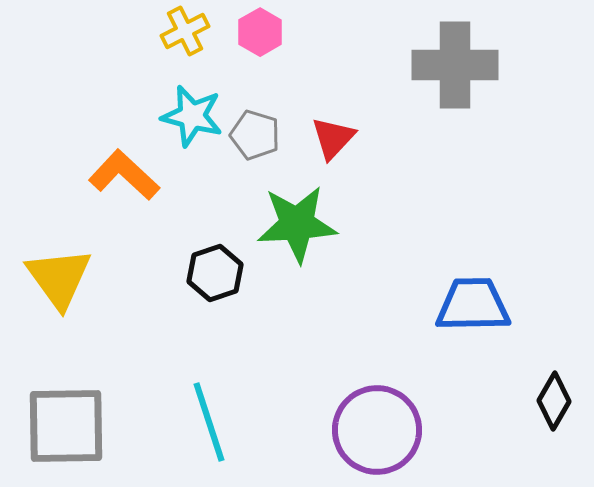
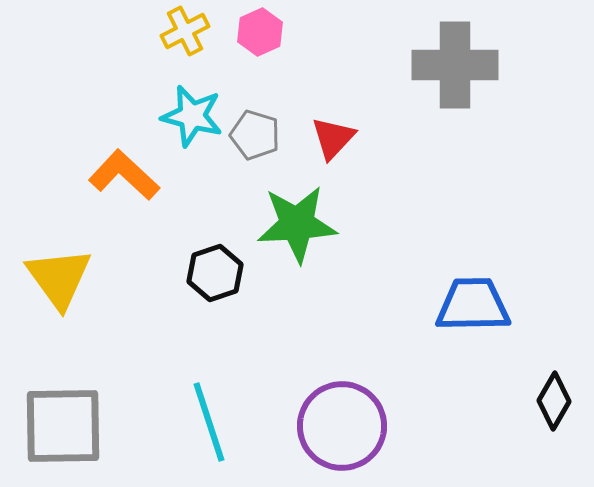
pink hexagon: rotated 6 degrees clockwise
gray square: moved 3 px left
purple circle: moved 35 px left, 4 px up
